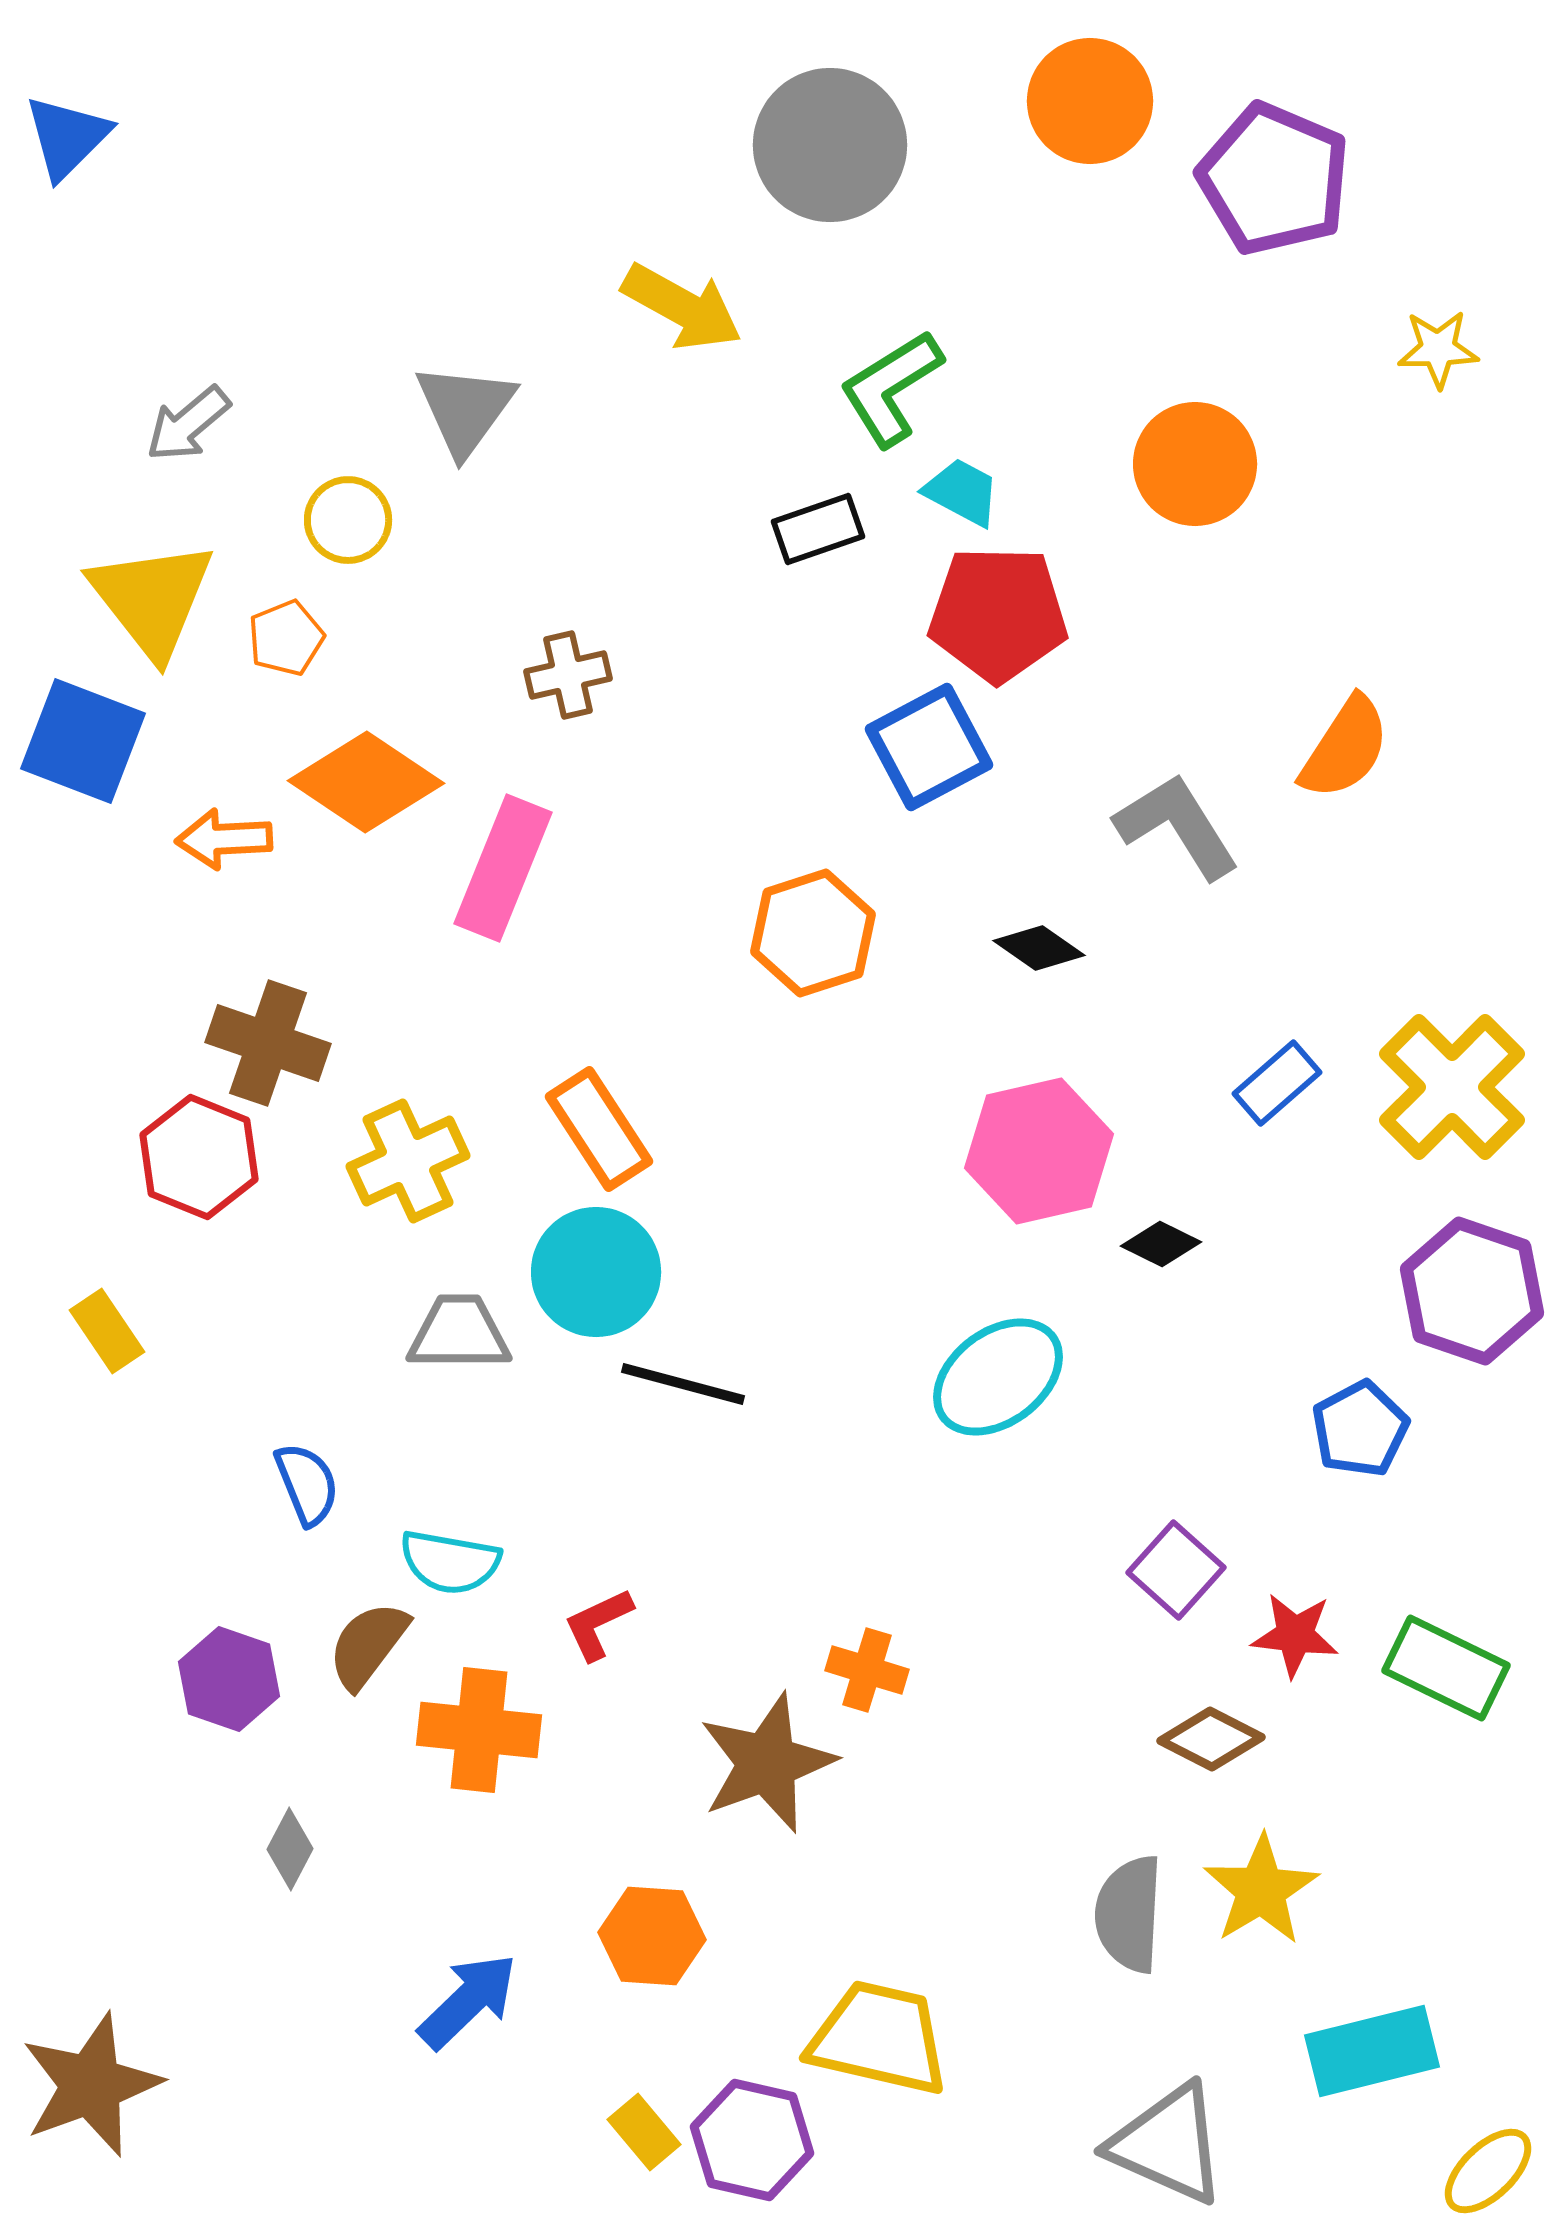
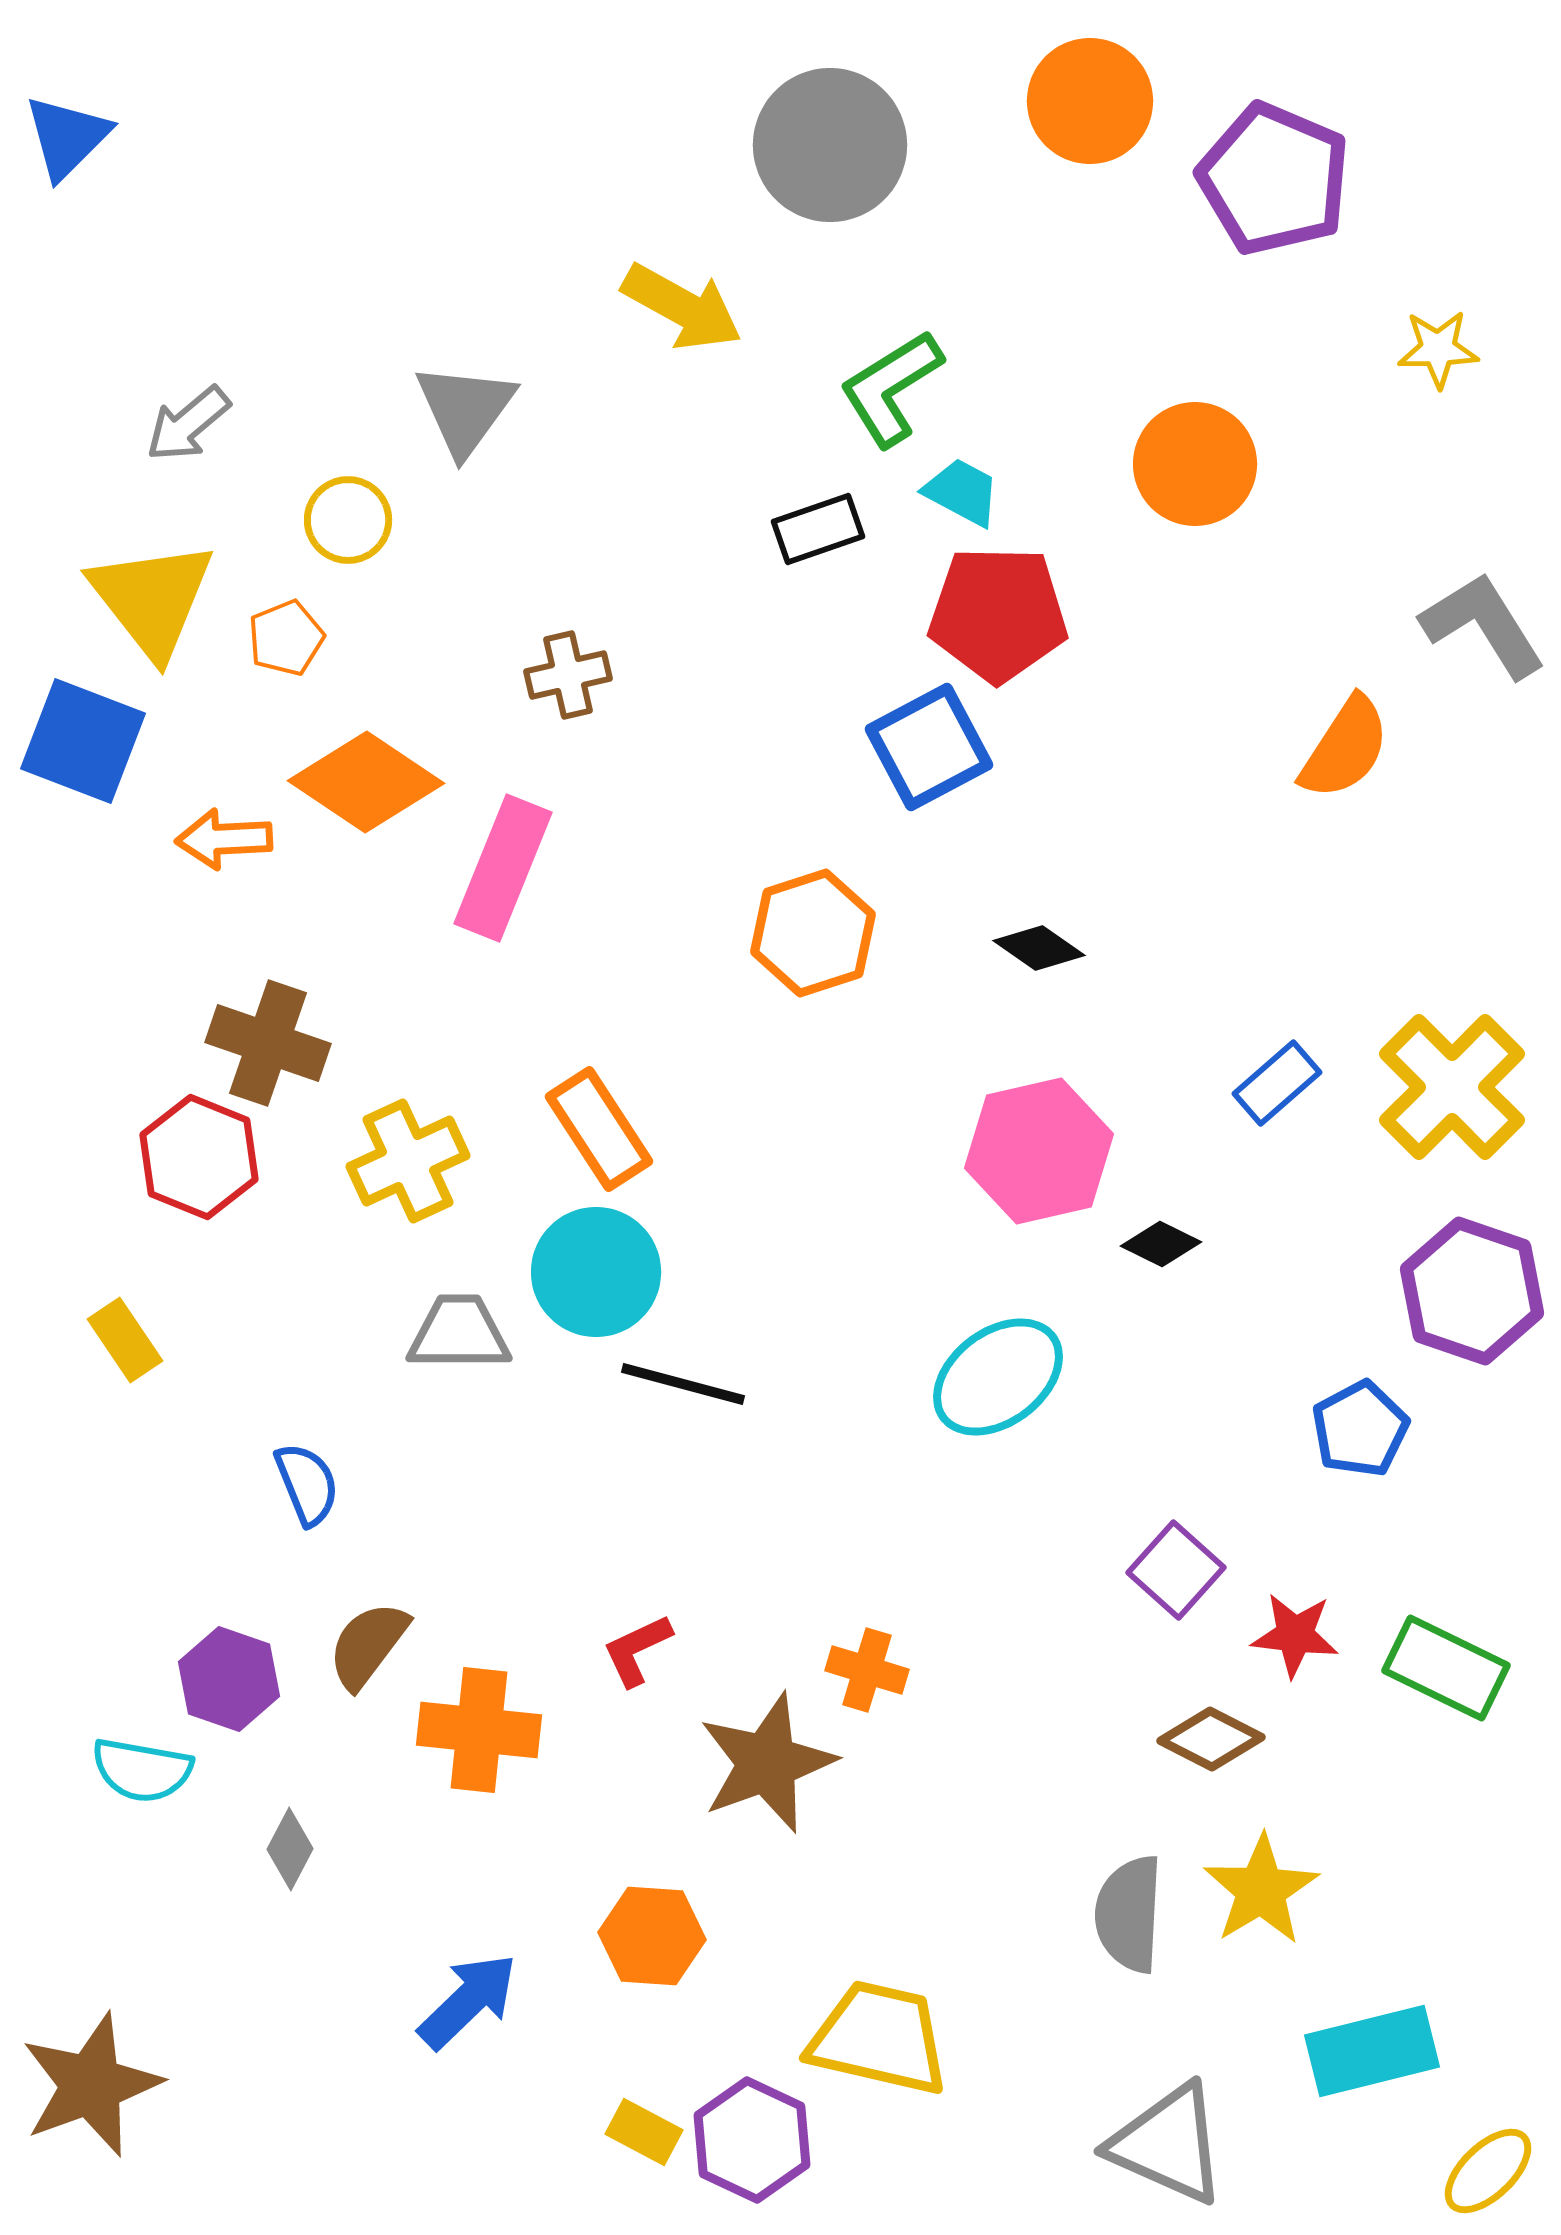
gray L-shape at (1177, 826): moved 306 px right, 201 px up
yellow rectangle at (107, 1331): moved 18 px right, 9 px down
cyan semicircle at (450, 1562): moved 308 px left, 208 px down
red L-shape at (598, 1624): moved 39 px right, 26 px down
yellow rectangle at (644, 2132): rotated 22 degrees counterclockwise
purple hexagon at (752, 2140): rotated 12 degrees clockwise
